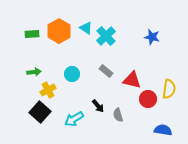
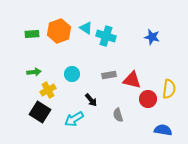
orange hexagon: rotated 10 degrees clockwise
cyan cross: rotated 30 degrees counterclockwise
gray rectangle: moved 3 px right, 4 px down; rotated 48 degrees counterclockwise
black arrow: moved 7 px left, 6 px up
black square: rotated 10 degrees counterclockwise
